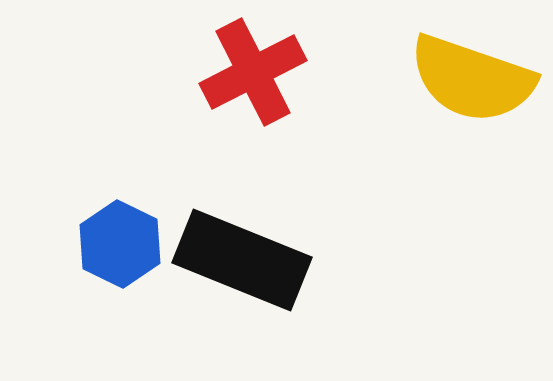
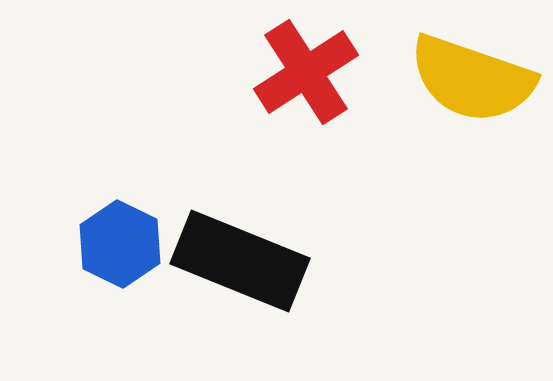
red cross: moved 53 px right; rotated 6 degrees counterclockwise
black rectangle: moved 2 px left, 1 px down
